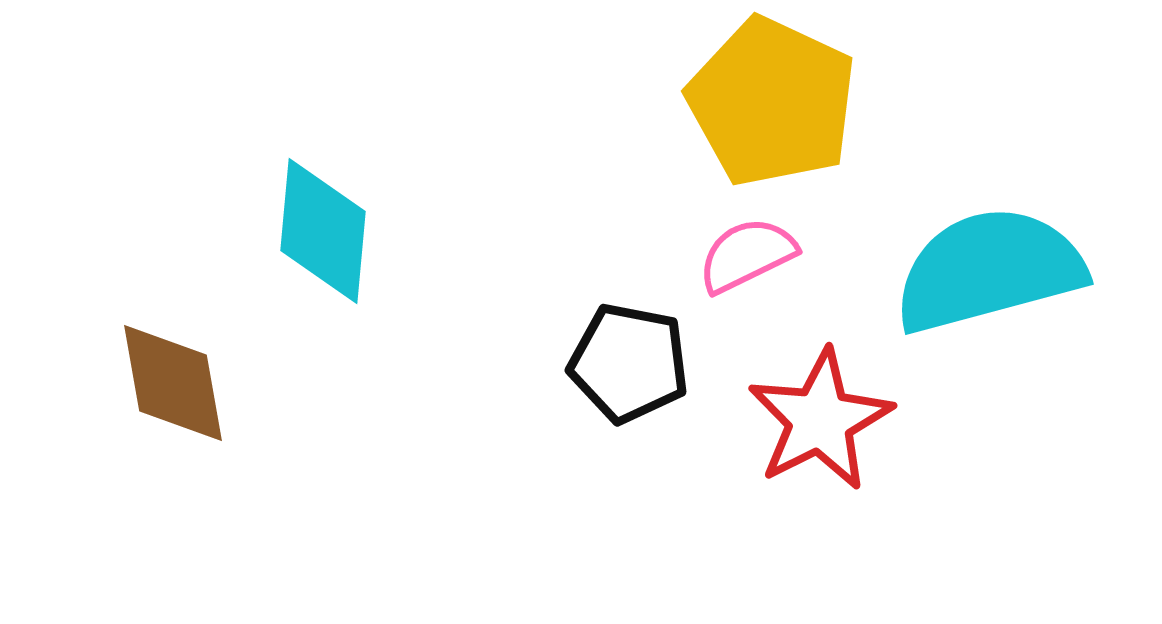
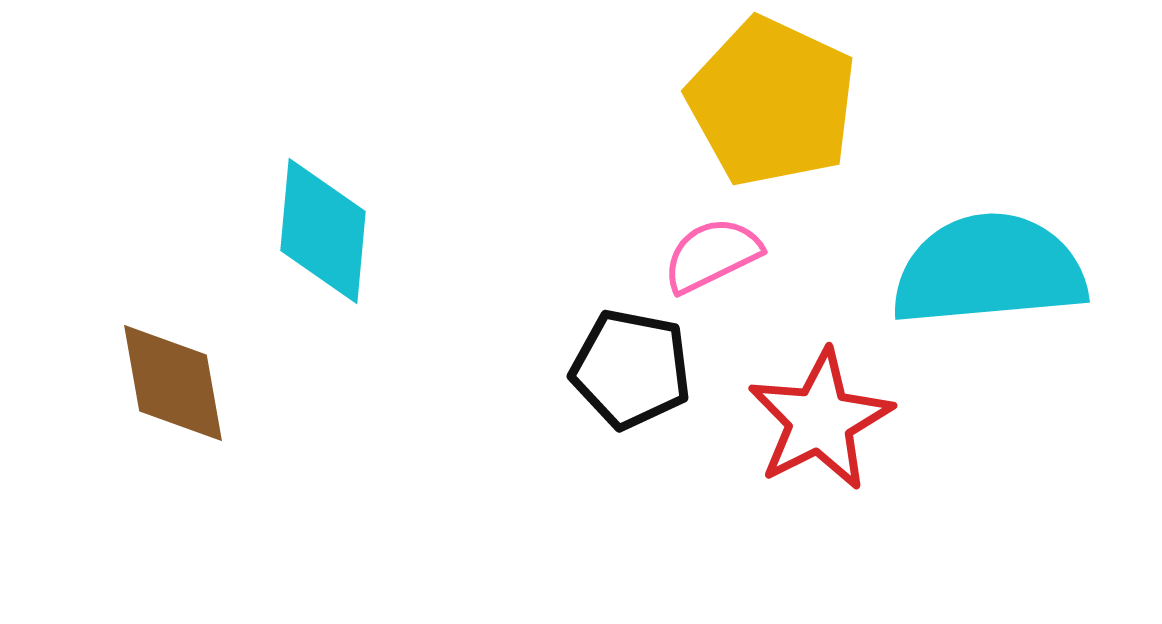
pink semicircle: moved 35 px left
cyan semicircle: rotated 10 degrees clockwise
black pentagon: moved 2 px right, 6 px down
